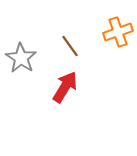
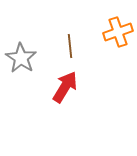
brown line: rotated 30 degrees clockwise
